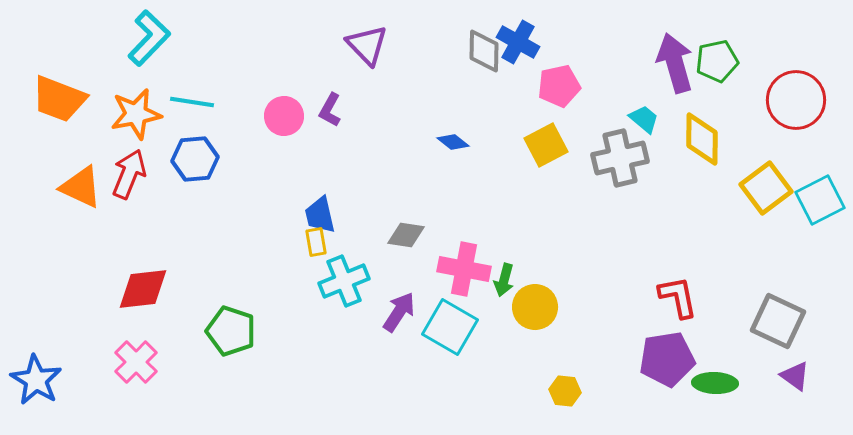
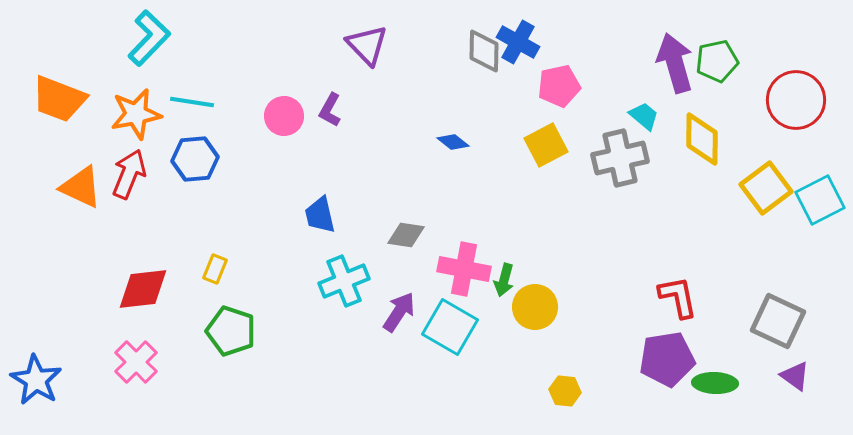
cyan trapezoid at (644, 119): moved 3 px up
yellow rectangle at (316, 242): moved 101 px left, 27 px down; rotated 32 degrees clockwise
